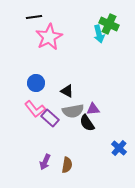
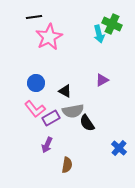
green cross: moved 3 px right
black triangle: moved 2 px left
purple triangle: moved 9 px right, 29 px up; rotated 24 degrees counterclockwise
purple rectangle: moved 1 px right; rotated 72 degrees counterclockwise
purple arrow: moved 2 px right, 17 px up
